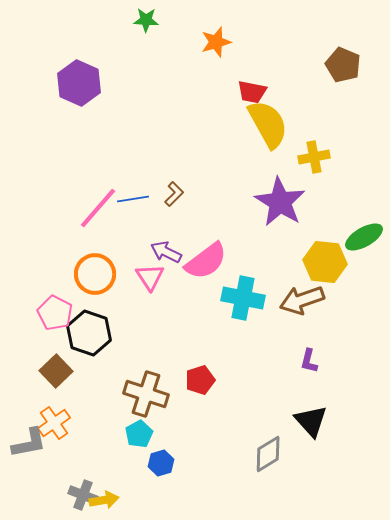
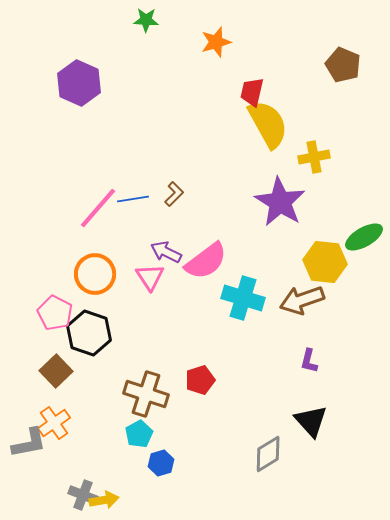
red trapezoid: rotated 92 degrees clockwise
cyan cross: rotated 6 degrees clockwise
